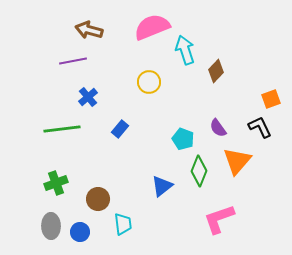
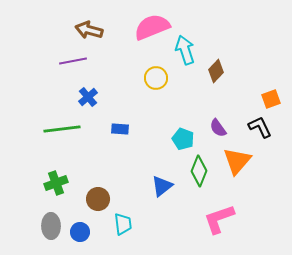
yellow circle: moved 7 px right, 4 px up
blue rectangle: rotated 54 degrees clockwise
